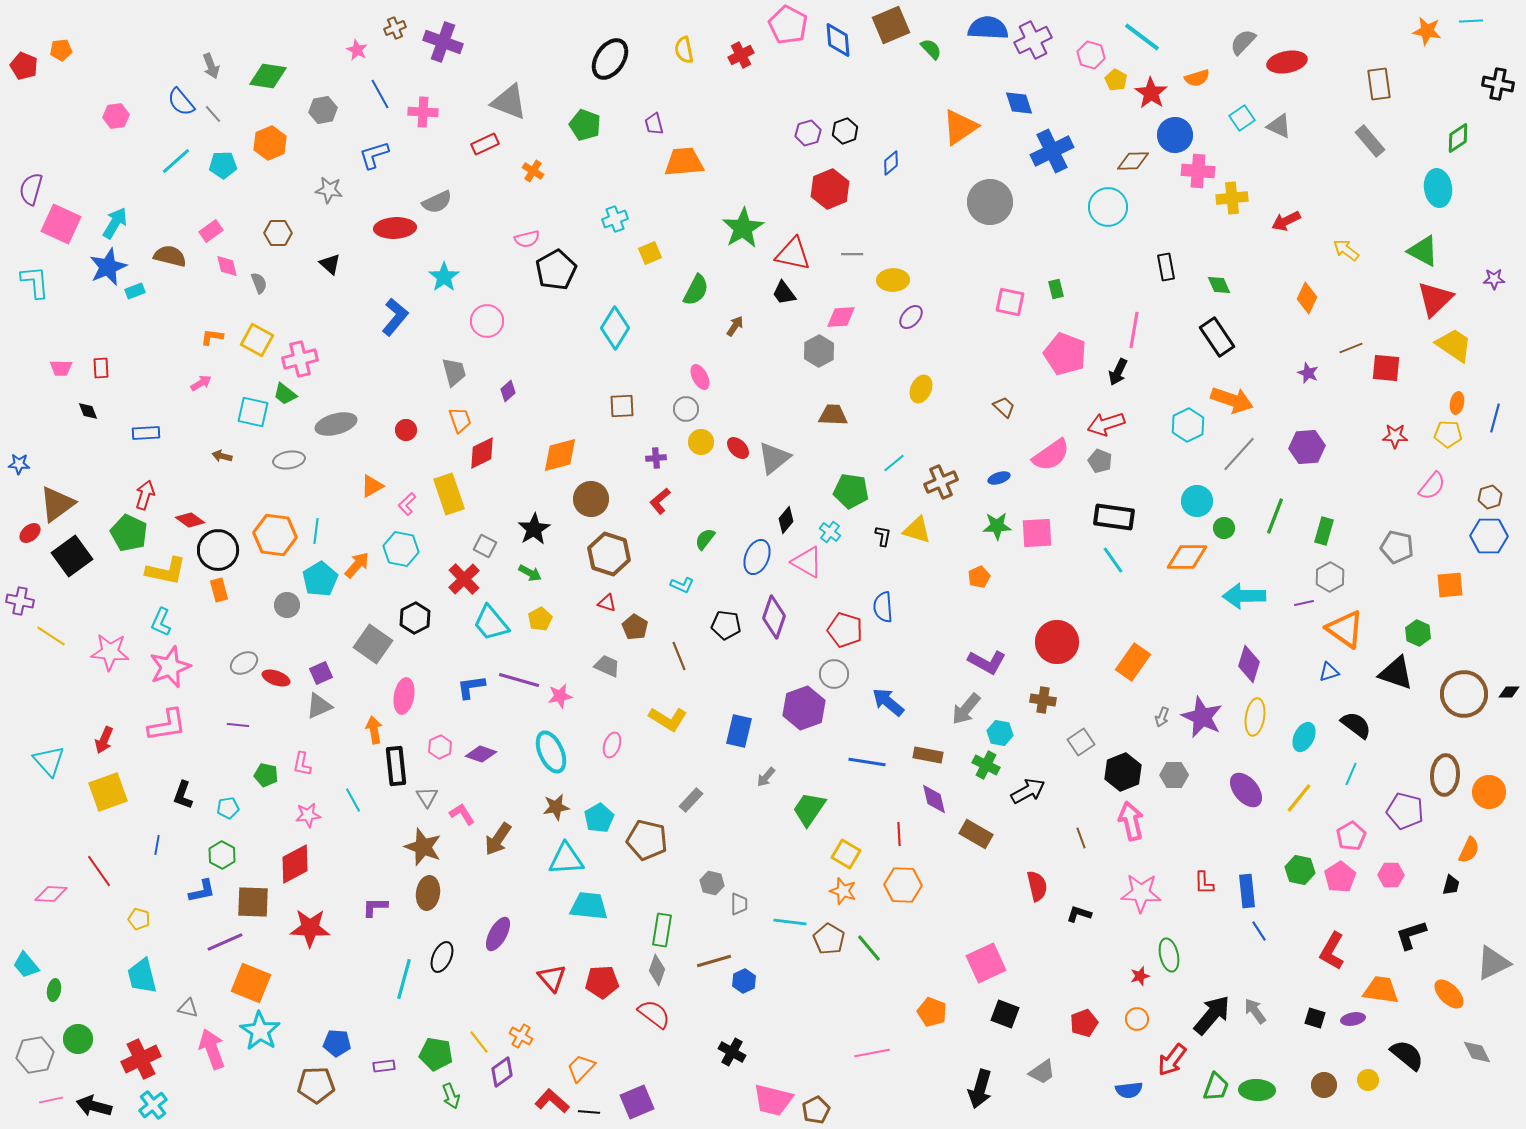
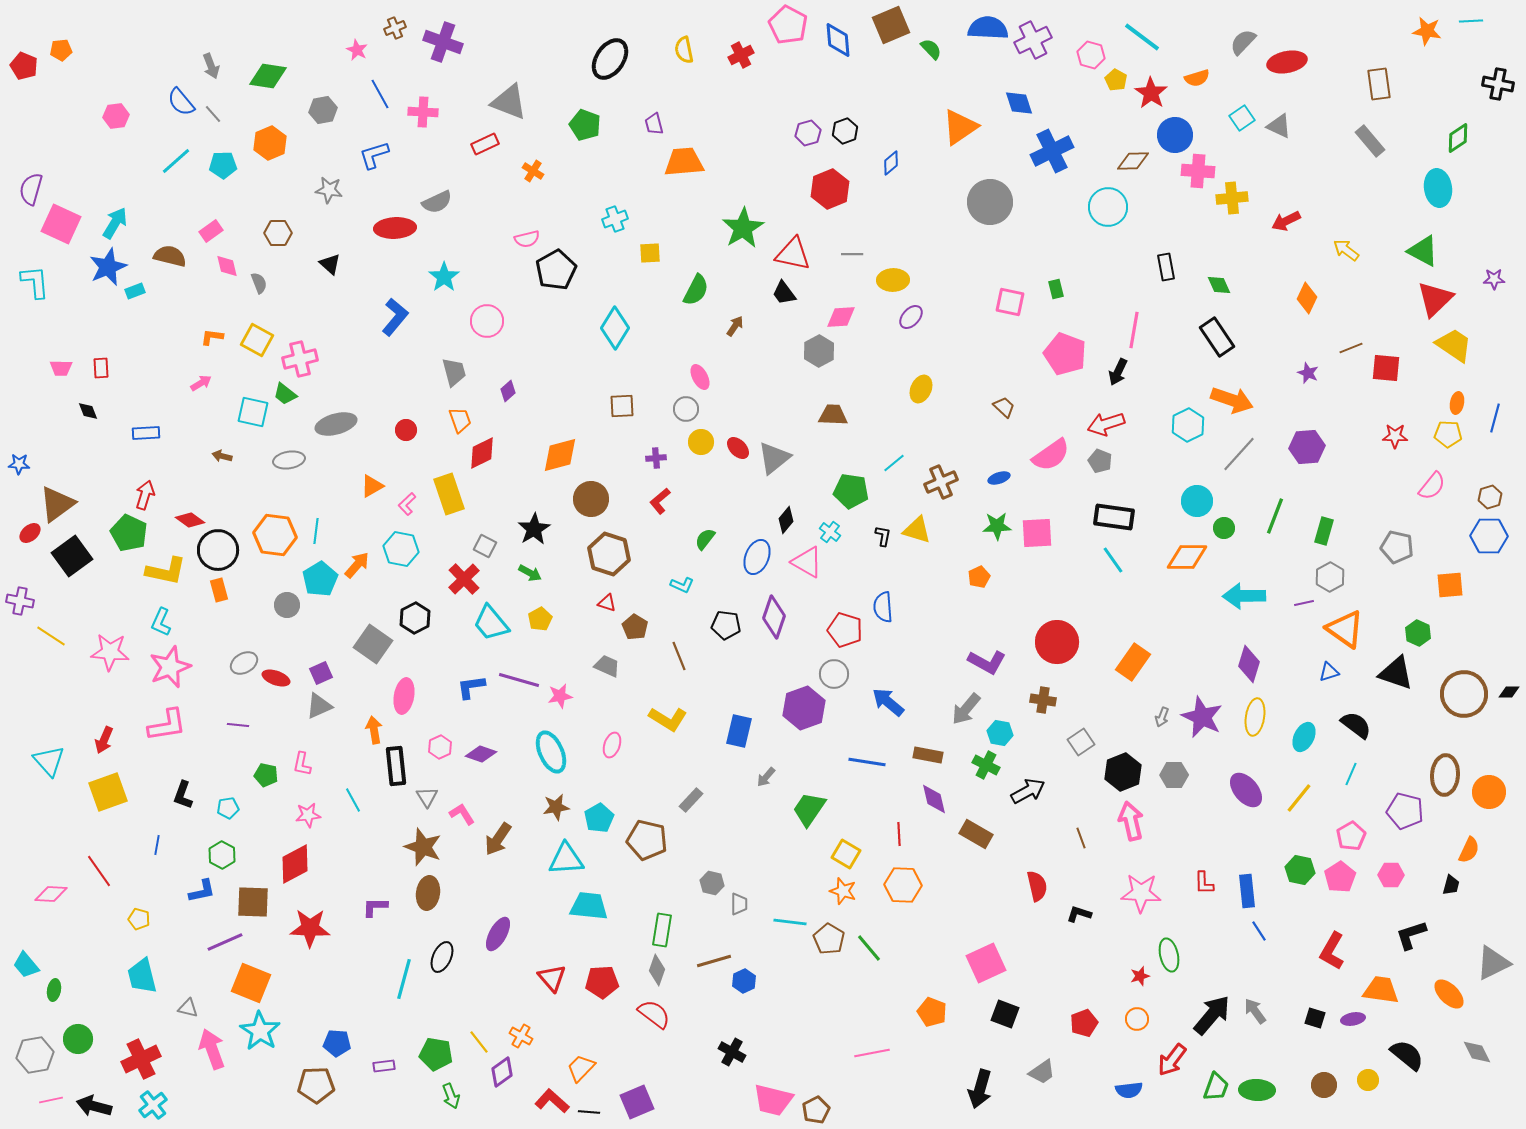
yellow square at (650, 253): rotated 20 degrees clockwise
